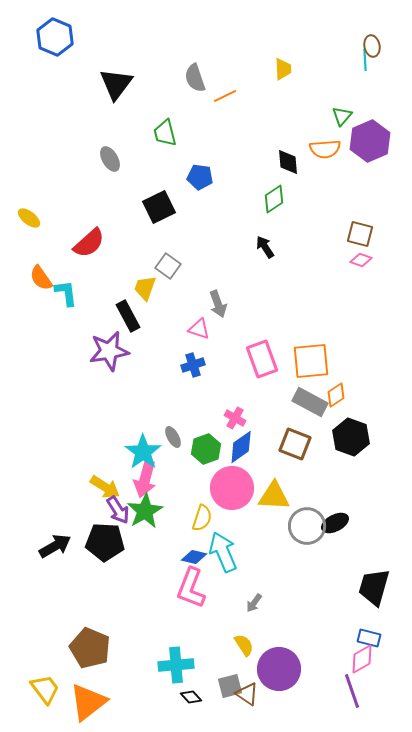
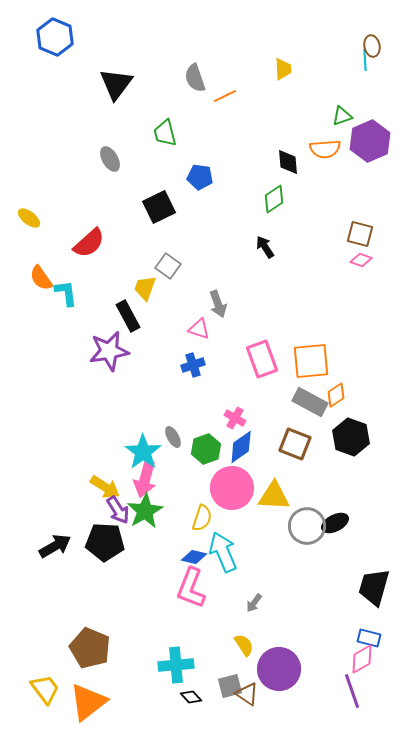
green triangle at (342, 116): rotated 30 degrees clockwise
